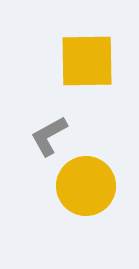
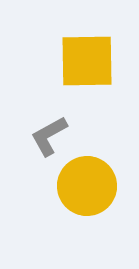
yellow circle: moved 1 px right
